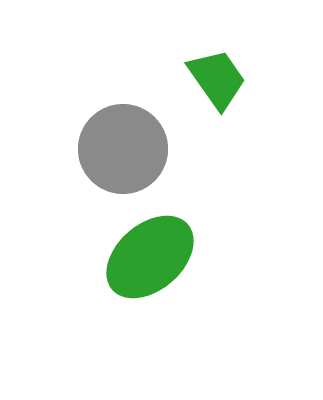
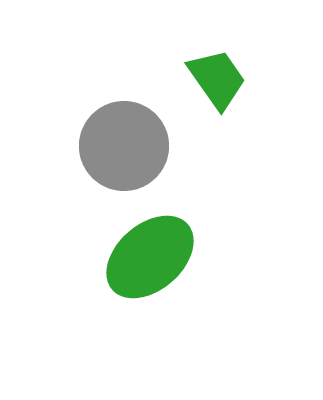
gray circle: moved 1 px right, 3 px up
